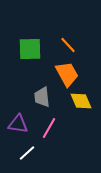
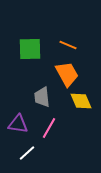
orange line: rotated 24 degrees counterclockwise
